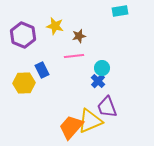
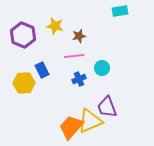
blue cross: moved 19 px left, 2 px up; rotated 24 degrees clockwise
